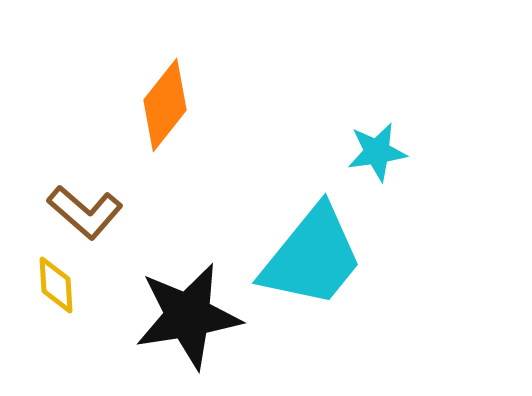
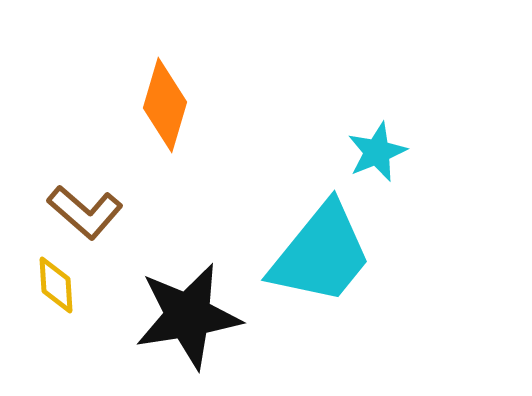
orange diamond: rotated 22 degrees counterclockwise
cyan star: rotated 14 degrees counterclockwise
cyan trapezoid: moved 9 px right, 3 px up
